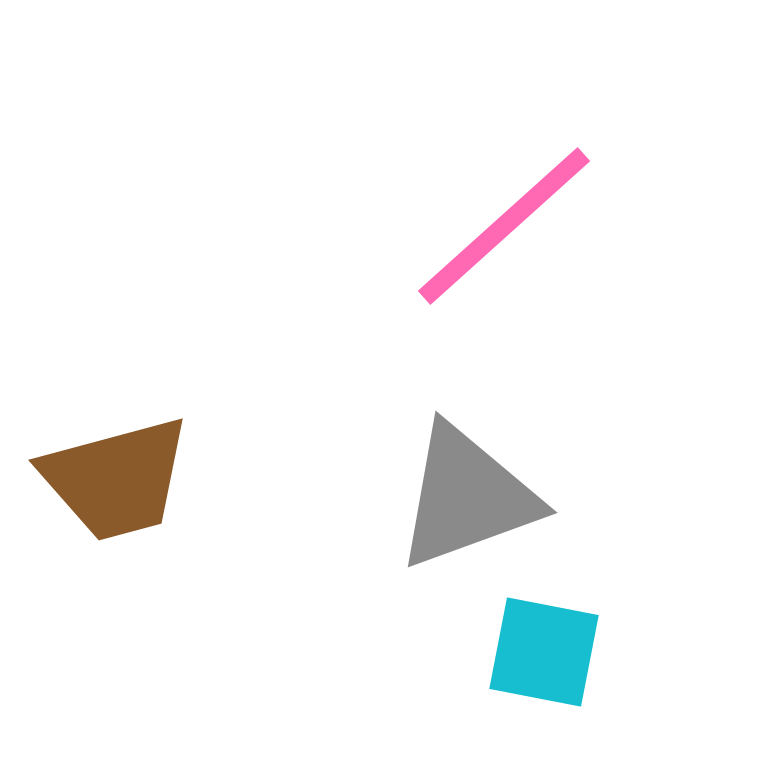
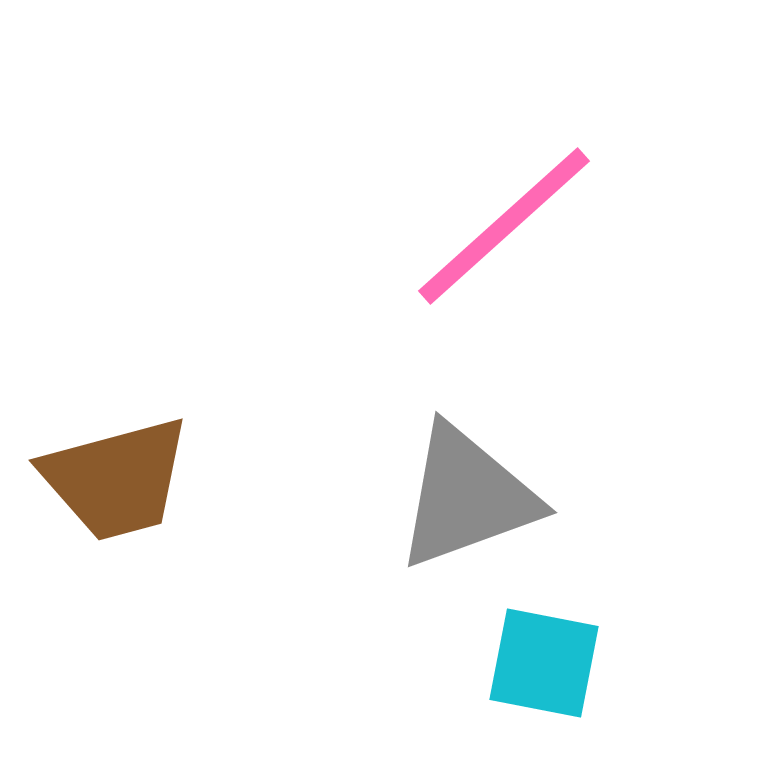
cyan square: moved 11 px down
